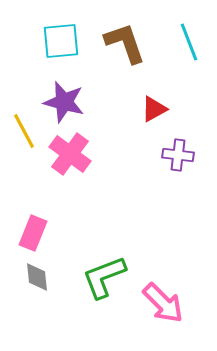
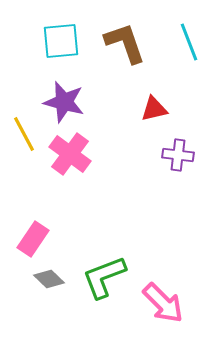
red triangle: rotated 16 degrees clockwise
yellow line: moved 3 px down
pink rectangle: moved 6 px down; rotated 12 degrees clockwise
gray diamond: moved 12 px right, 2 px down; rotated 40 degrees counterclockwise
